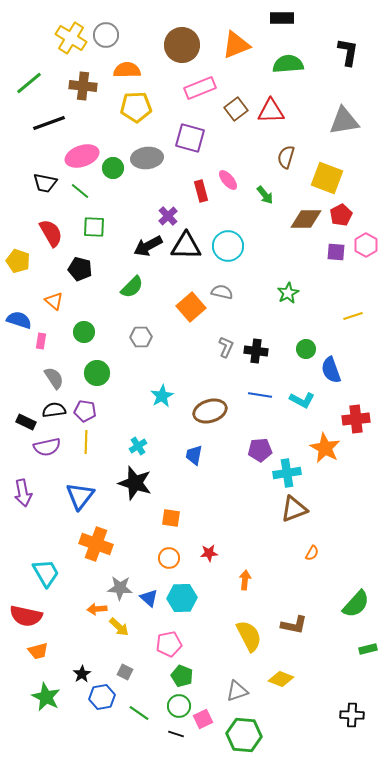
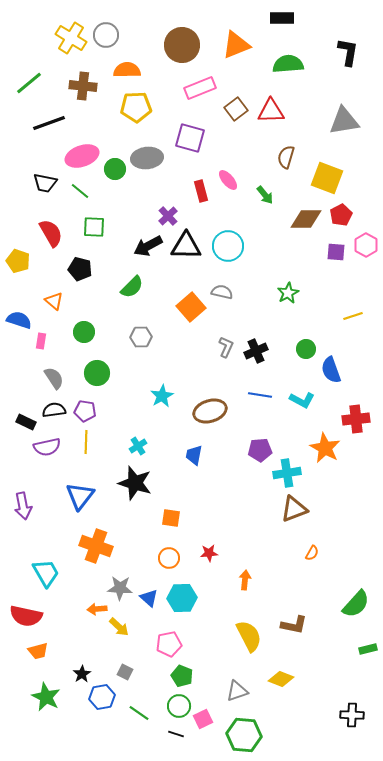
green circle at (113, 168): moved 2 px right, 1 px down
black cross at (256, 351): rotated 30 degrees counterclockwise
purple arrow at (23, 493): moved 13 px down
orange cross at (96, 544): moved 2 px down
